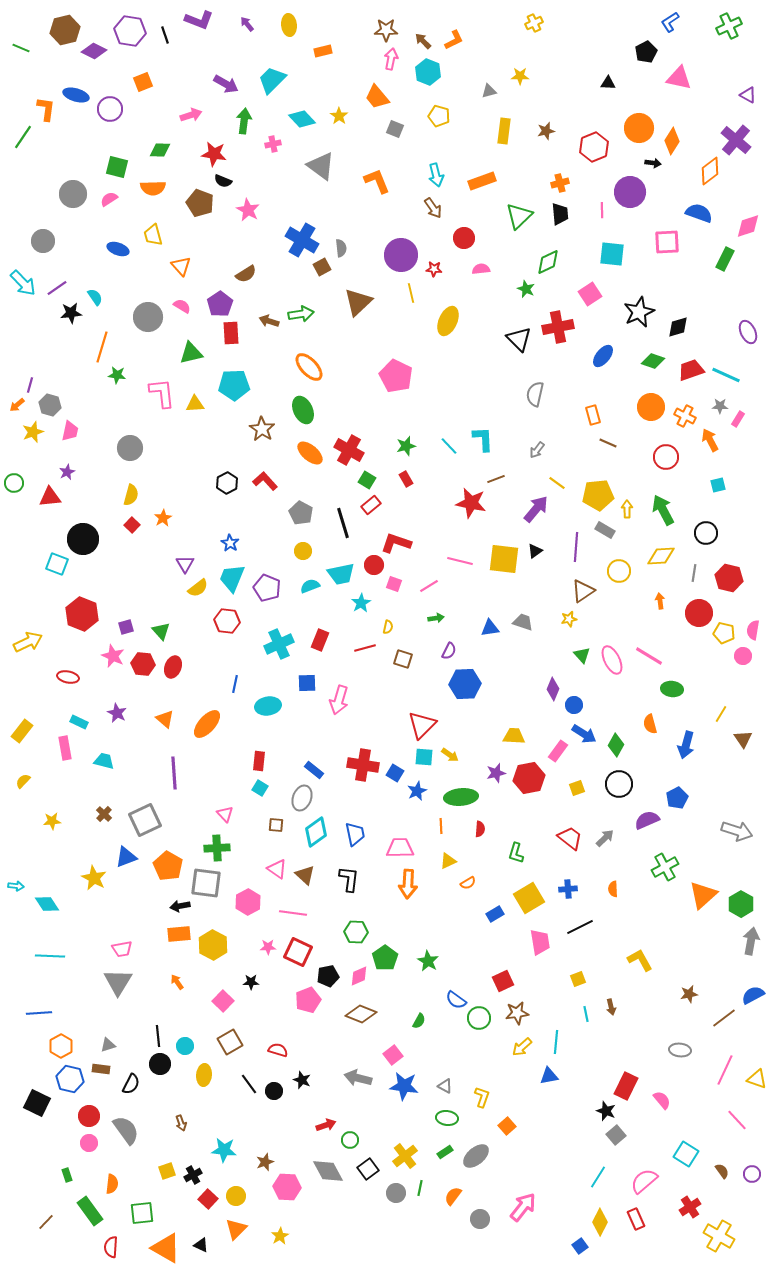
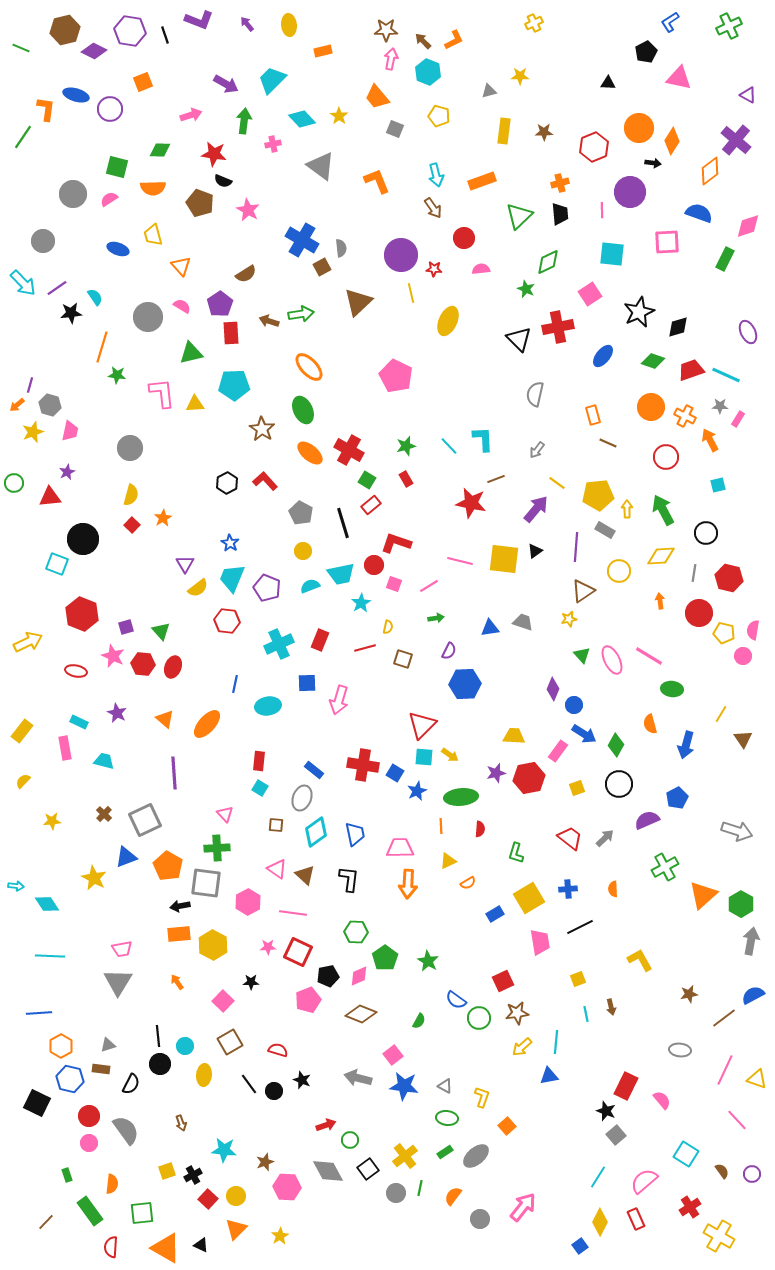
brown star at (546, 131): moved 2 px left, 1 px down; rotated 12 degrees clockwise
red ellipse at (68, 677): moved 8 px right, 6 px up
